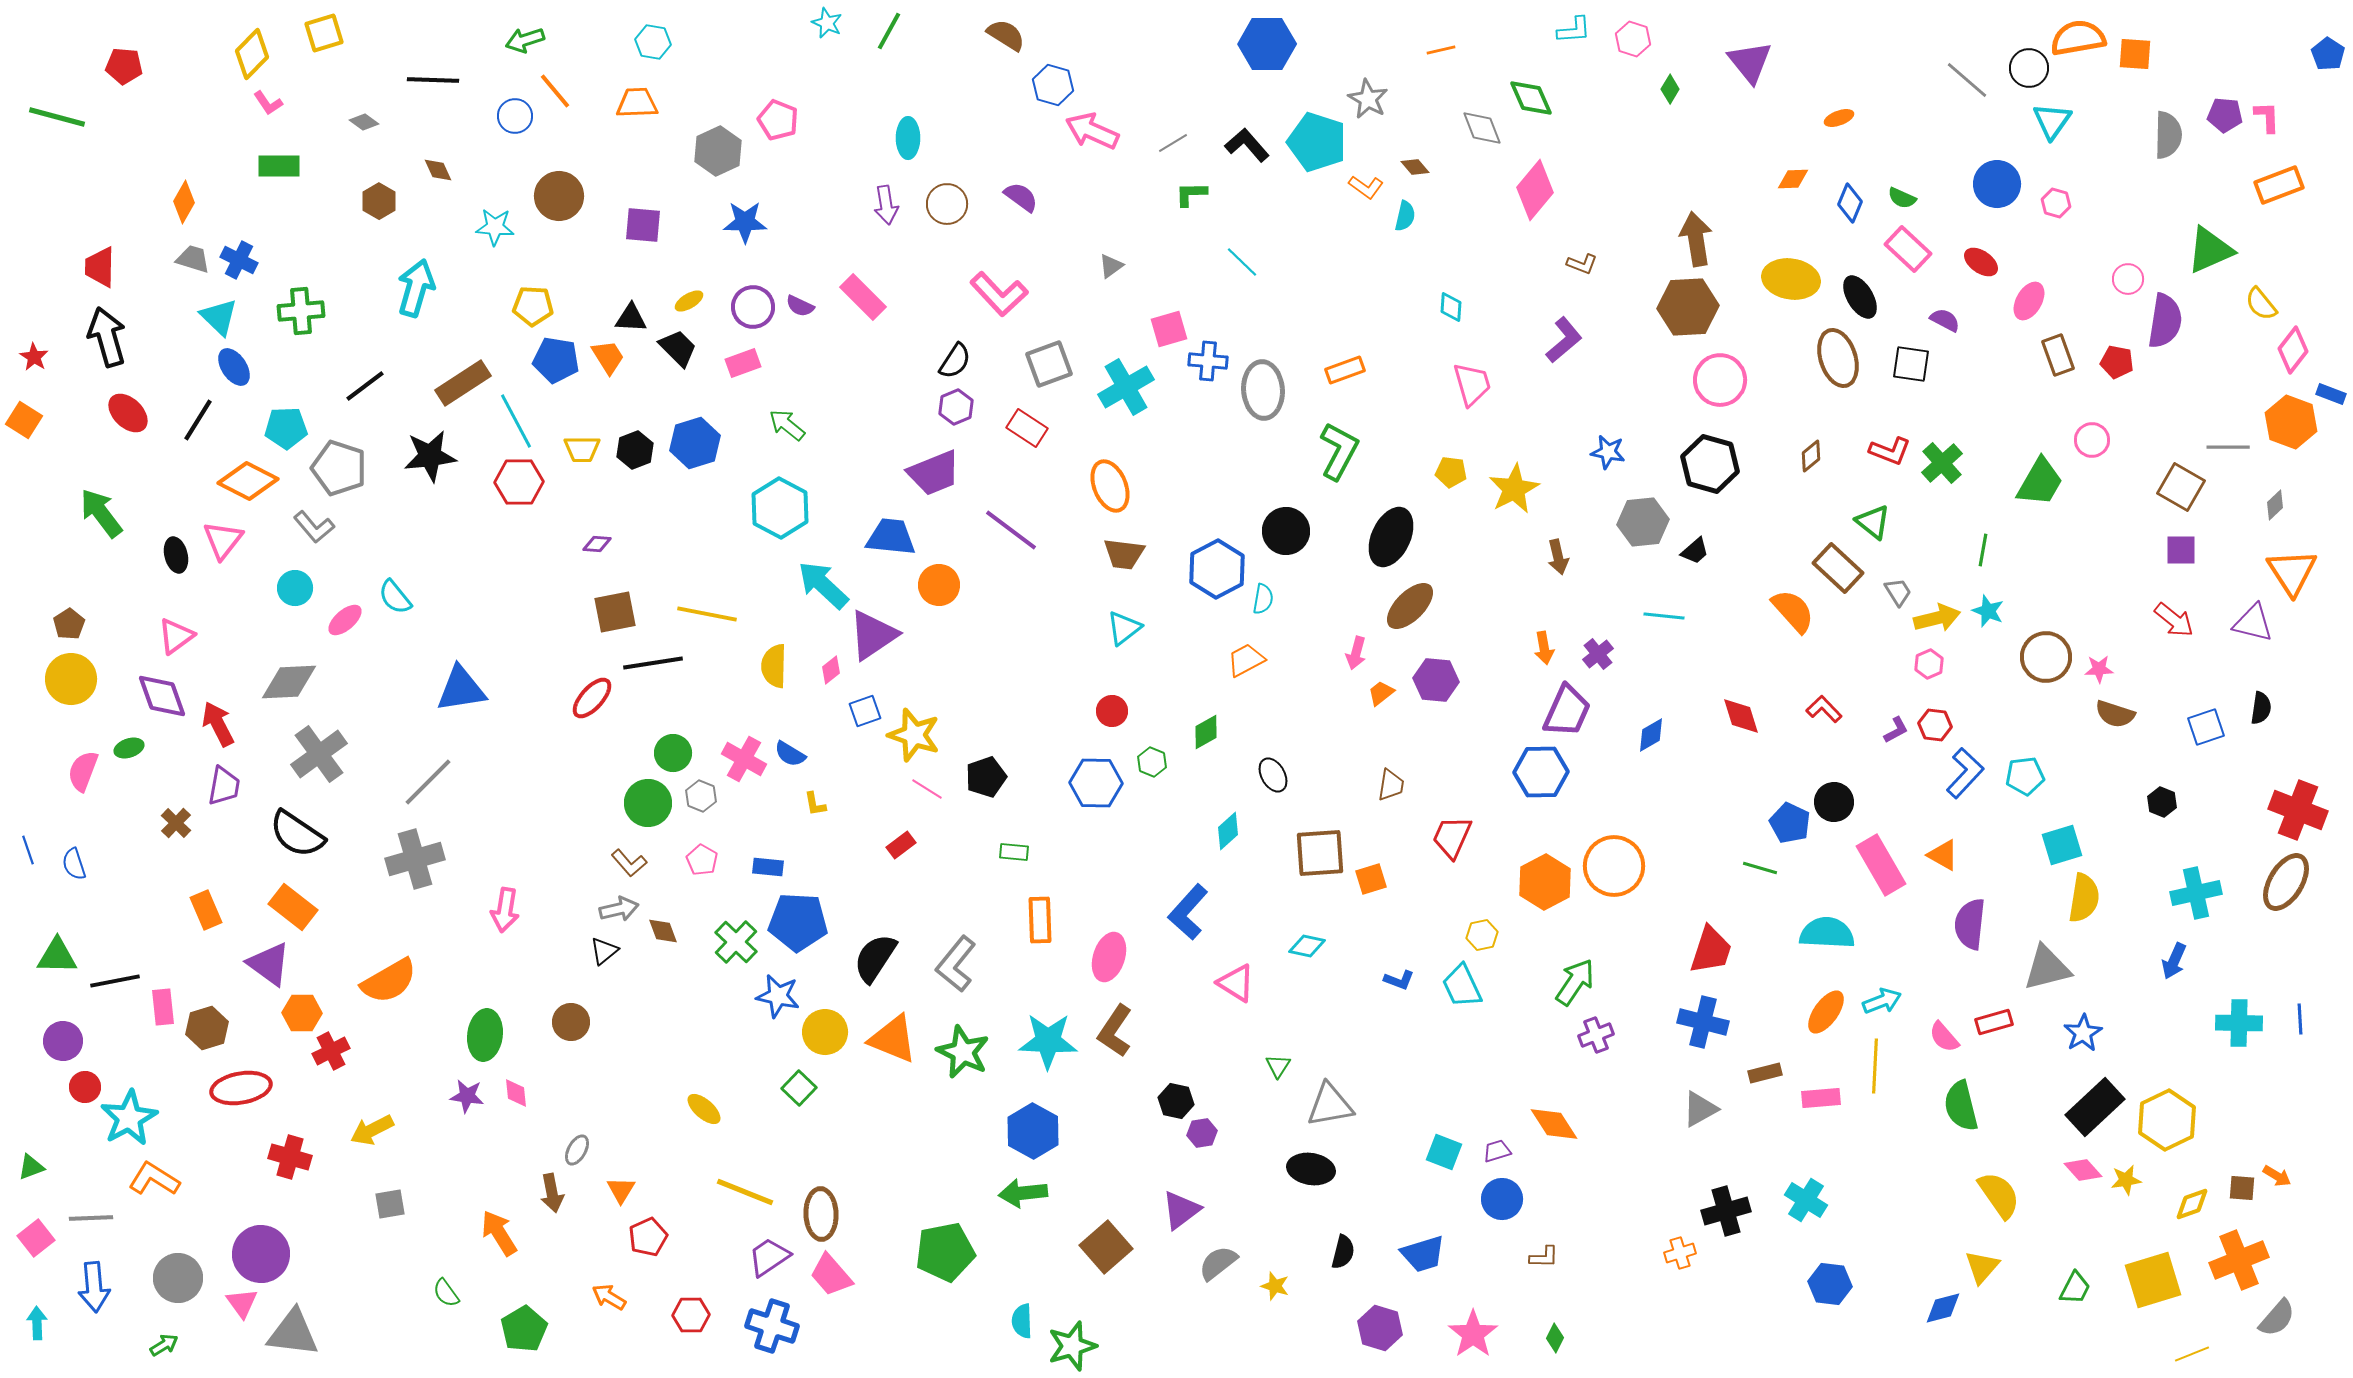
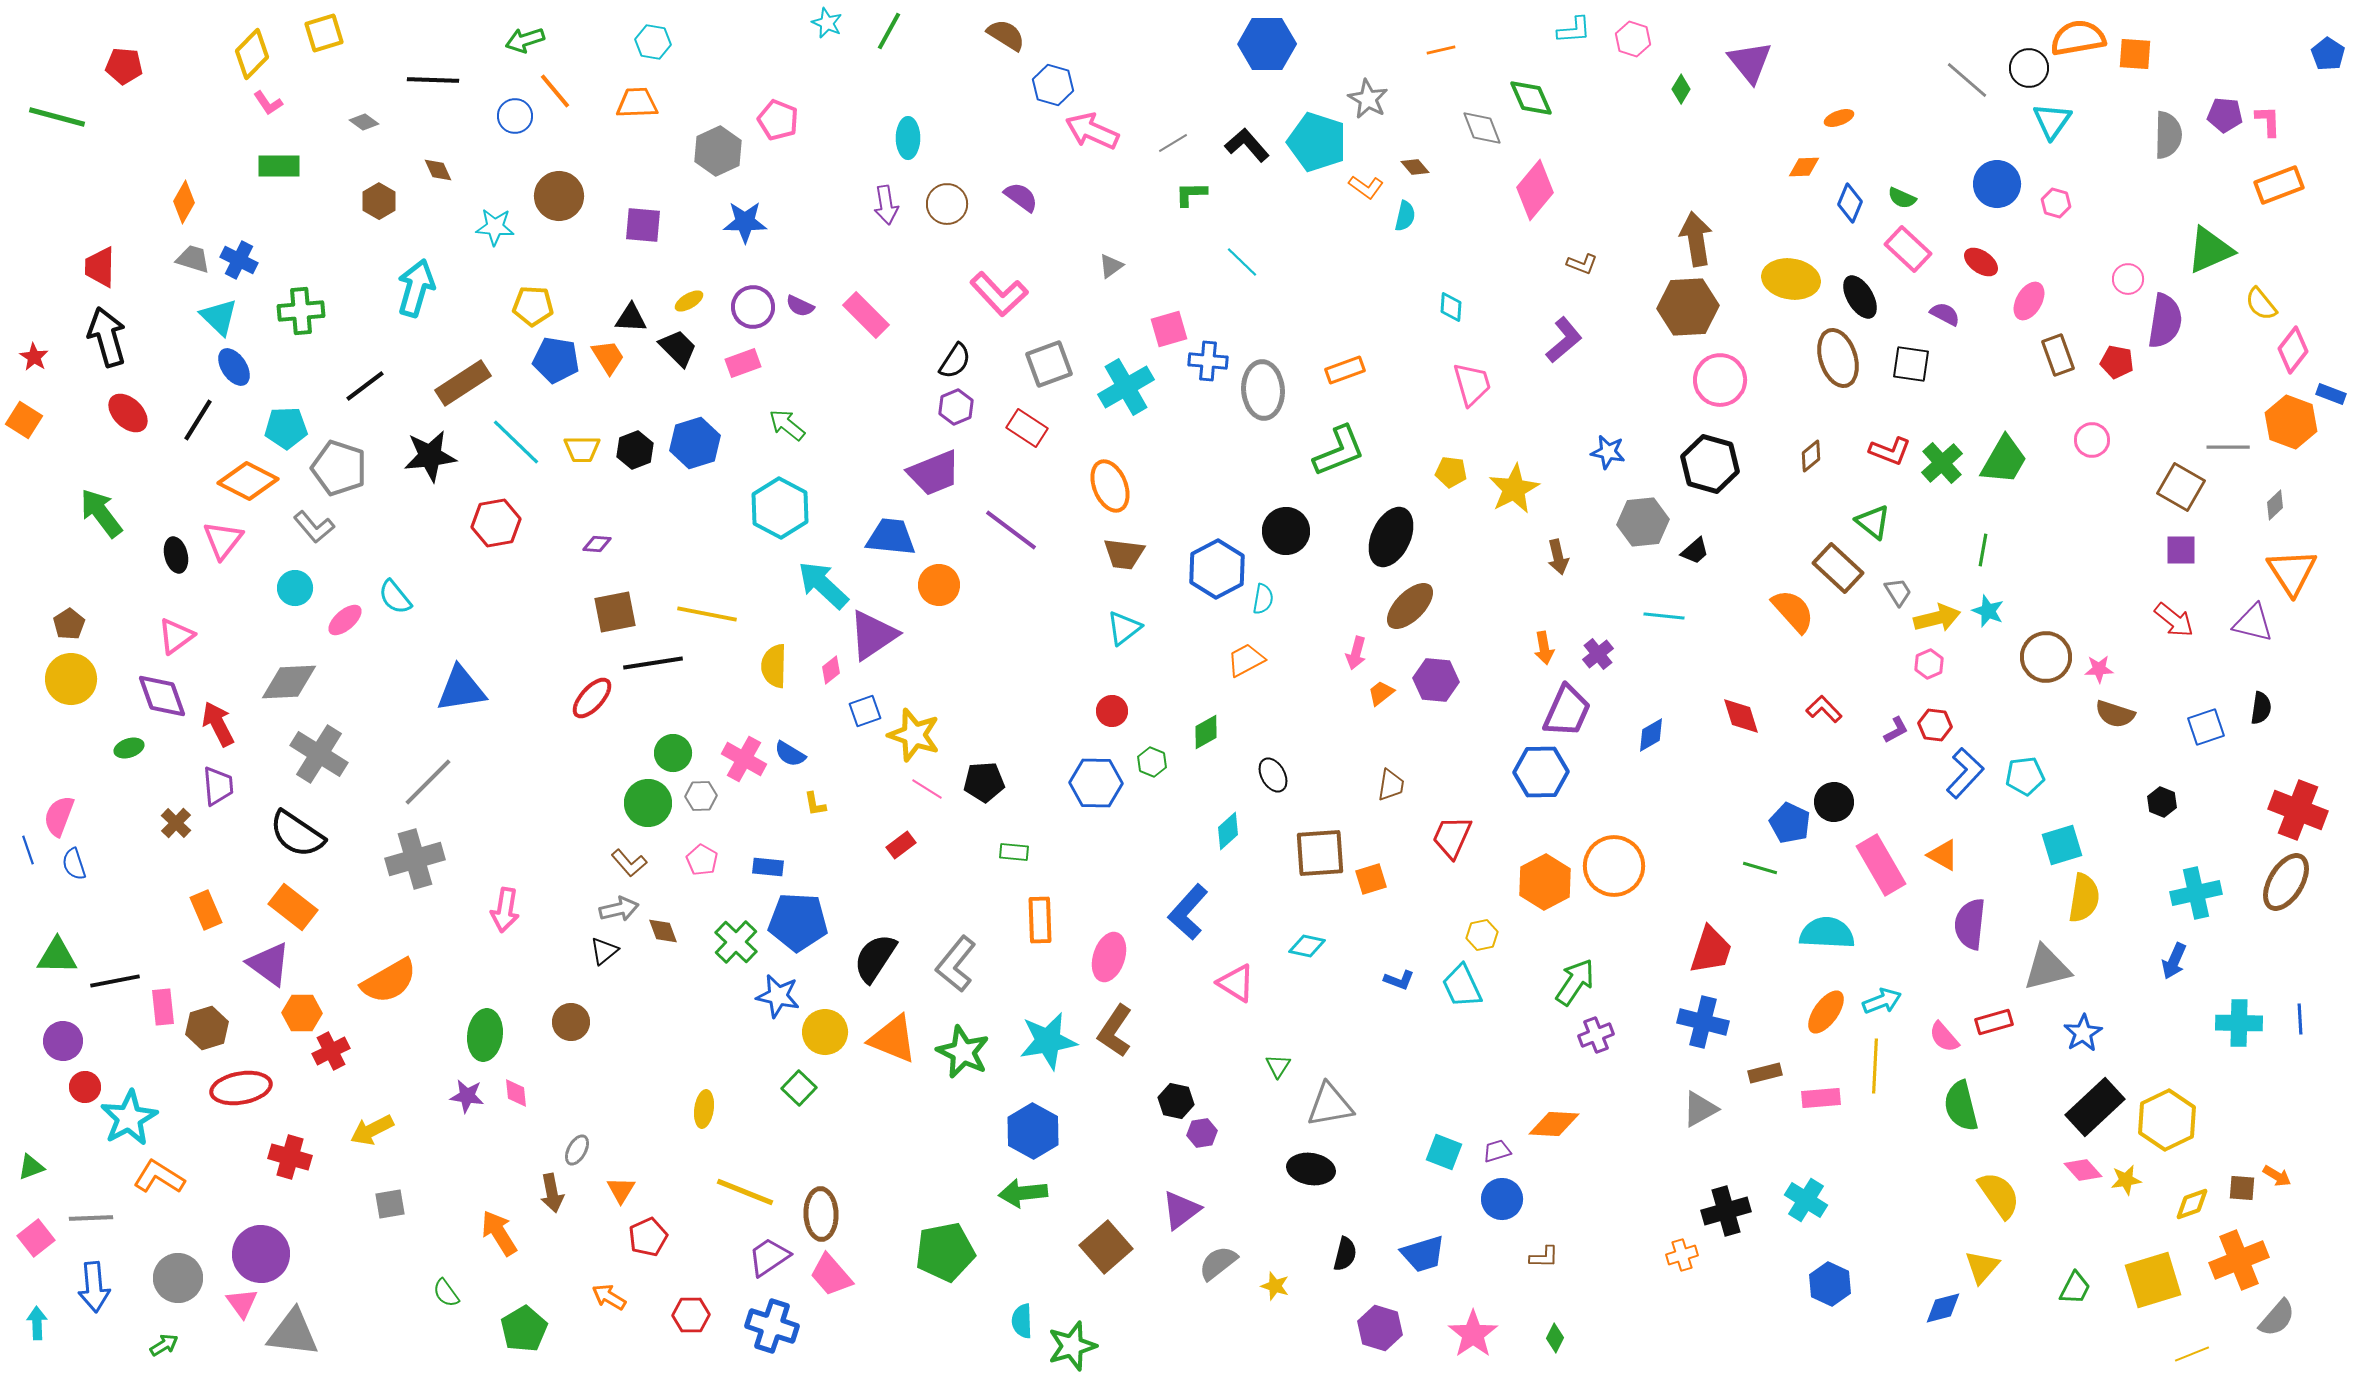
green diamond at (1670, 89): moved 11 px right
pink L-shape at (2267, 117): moved 1 px right, 4 px down
orange diamond at (1793, 179): moved 11 px right, 12 px up
pink rectangle at (863, 297): moved 3 px right, 18 px down
purple semicircle at (1945, 320): moved 6 px up
cyan line at (516, 421): moved 21 px down; rotated 18 degrees counterclockwise
green L-shape at (1339, 451): rotated 40 degrees clockwise
red hexagon at (519, 482): moved 23 px left, 41 px down; rotated 9 degrees counterclockwise
green trapezoid at (2040, 482): moved 36 px left, 22 px up
gray cross at (319, 754): rotated 22 degrees counterclockwise
pink semicircle at (83, 771): moved 24 px left, 45 px down
black pentagon at (986, 777): moved 2 px left, 5 px down; rotated 15 degrees clockwise
purple trapezoid at (224, 786): moved 6 px left; rotated 15 degrees counterclockwise
gray hexagon at (701, 796): rotated 24 degrees counterclockwise
cyan star at (1048, 1041): rotated 12 degrees counterclockwise
yellow ellipse at (704, 1109): rotated 57 degrees clockwise
orange diamond at (1554, 1124): rotated 54 degrees counterclockwise
orange L-shape at (154, 1179): moved 5 px right, 2 px up
black semicircle at (1343, 1252): moved 2 px right, 2 px down
orange cross at (1680, 1253): moved 2 px right, 2 px down
blue hexagon at (1830, 1284): rotated 18 degrees clockwise
